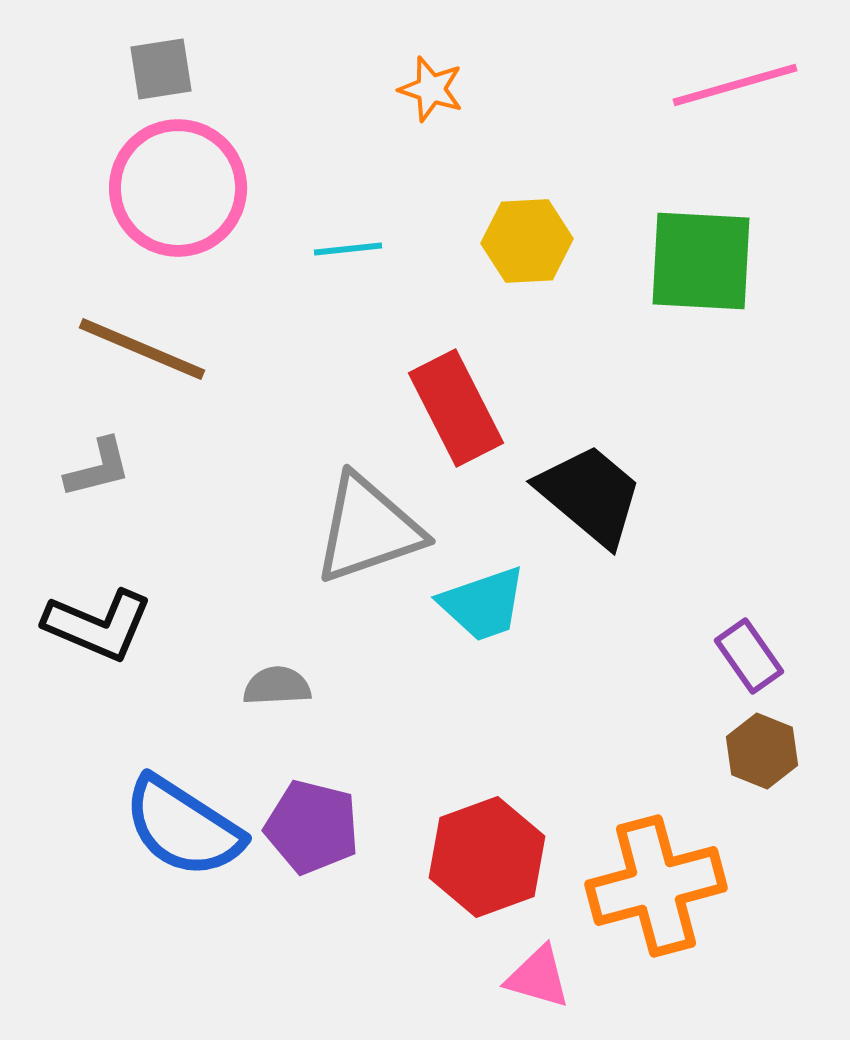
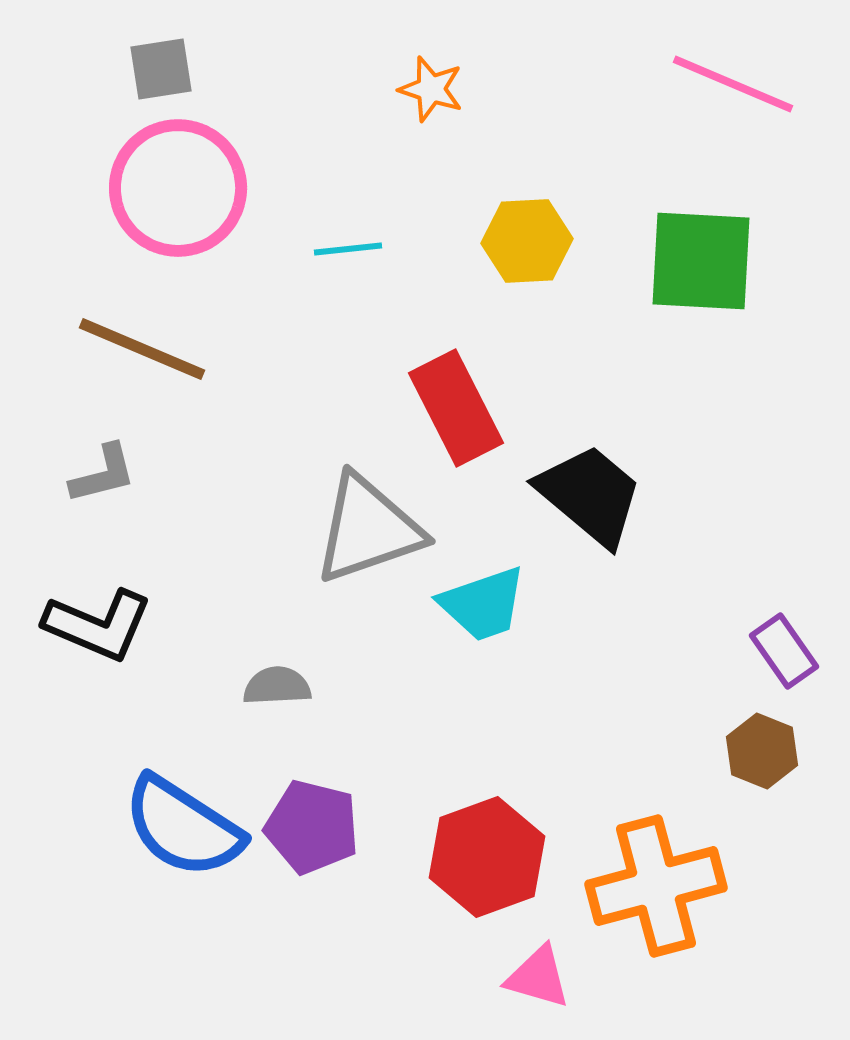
pink line: moved 2 px left, 1 px up; rotated 39 degrees clockwise
gray L-shape: moved 5 px right, 6 px down
purple rectangle: moved 35 px right, 5 px up
